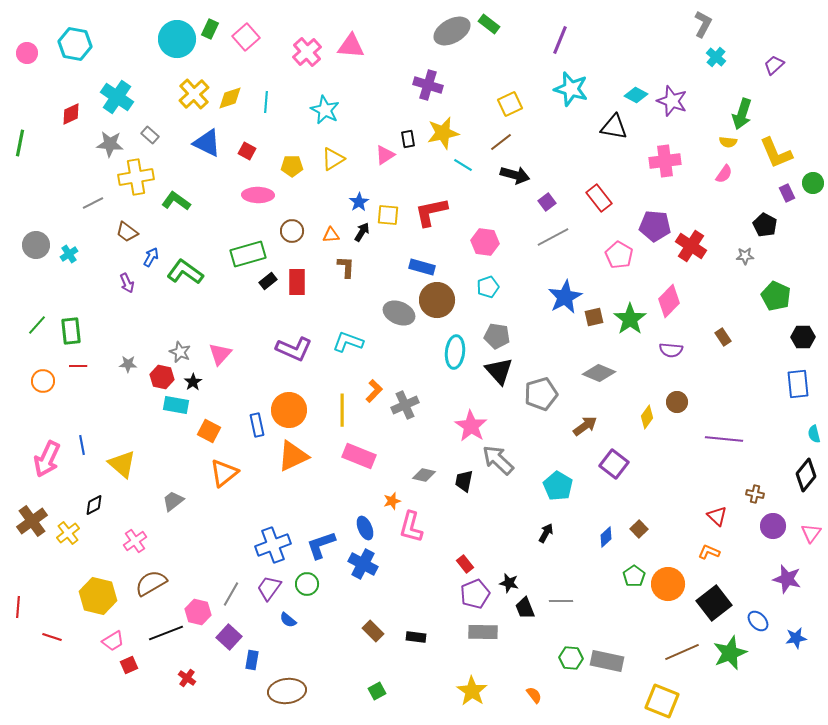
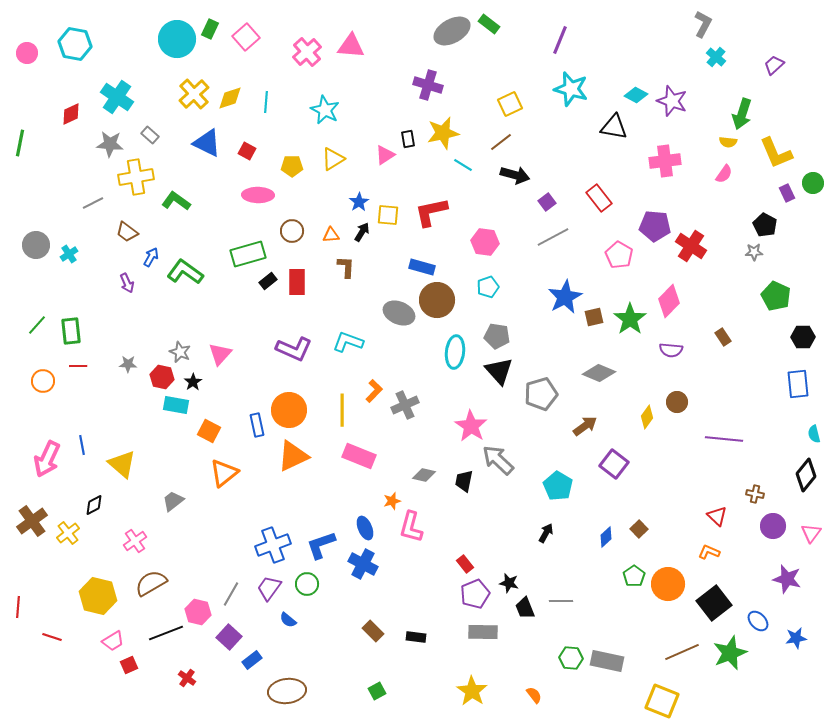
gray star at (745, 256): moved 9 px right, 4 px up
blue rectangle at (252, 660): rotated 42 degrees clockwise
